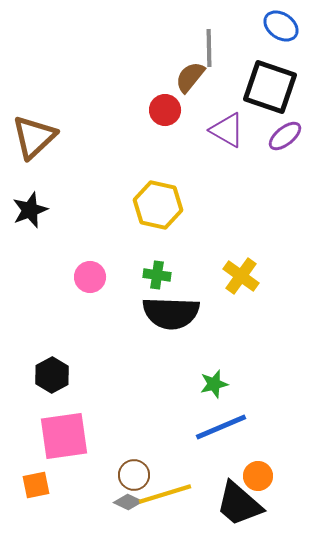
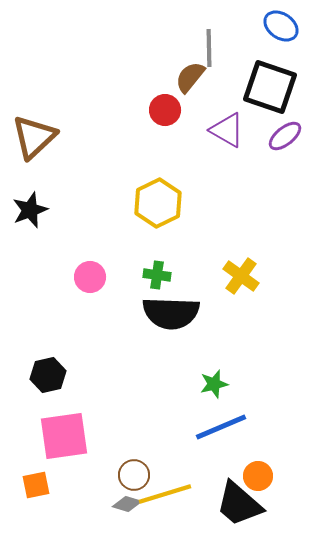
yellow hexagon: moved 2 px up; rotated 21 degrees clockwise
black hexagon: moved 4 px left; rotated 16 degrees clockwise
gray diamond: moved 1 px left, 2 px down; rotated 8 degrees counterclockwise
